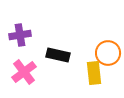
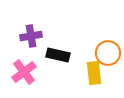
purple cross: moved 11 px right, 1 px down
